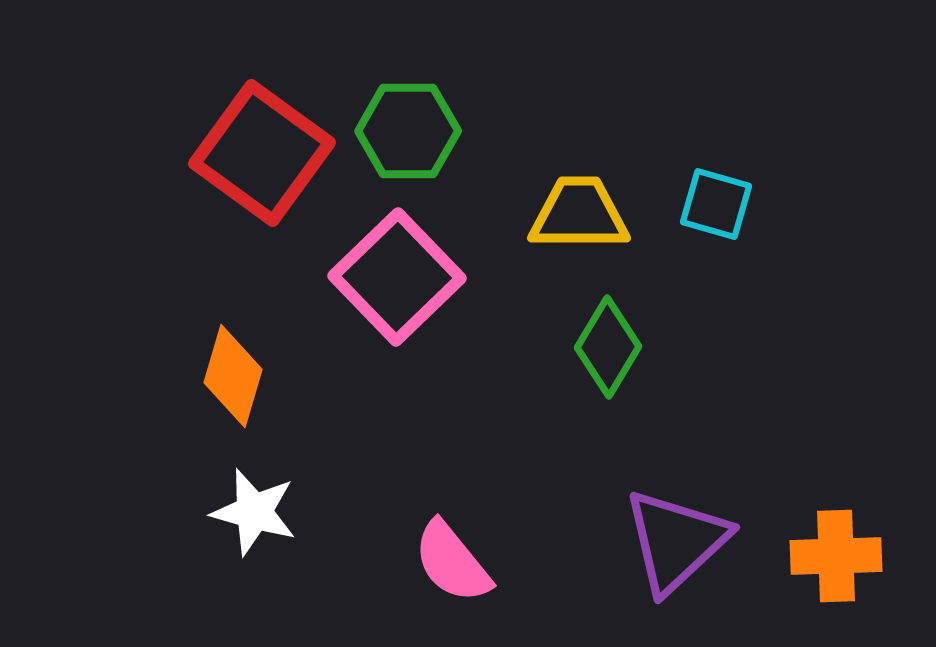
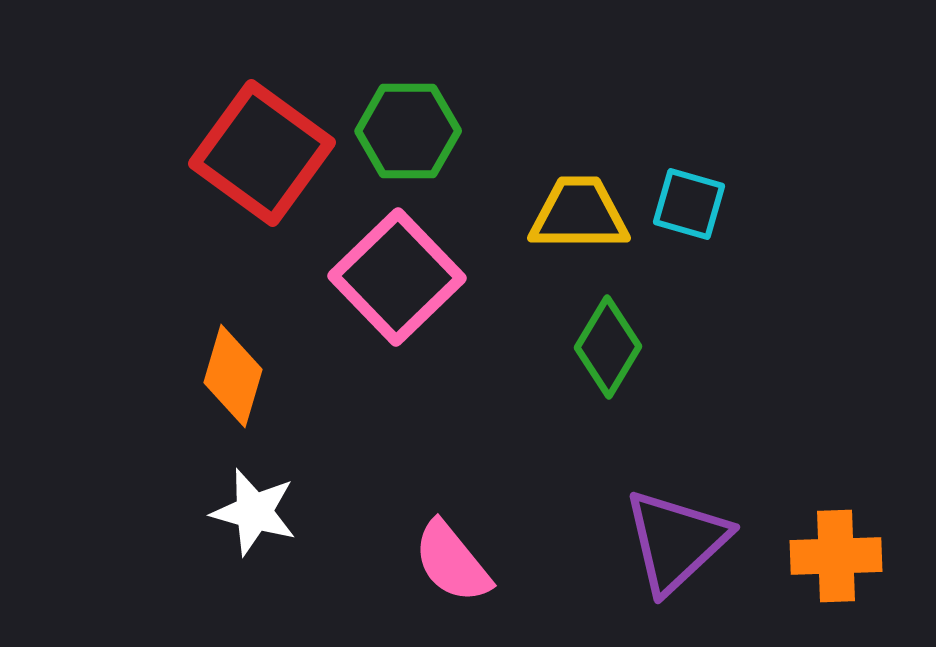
cyan square: moved 27 px left
